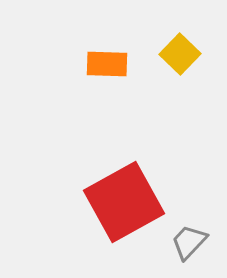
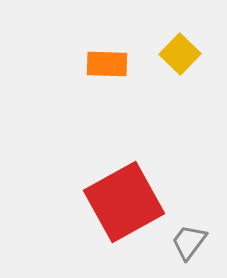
gray trapezoid: rotated 6 degrees counterclockwise
